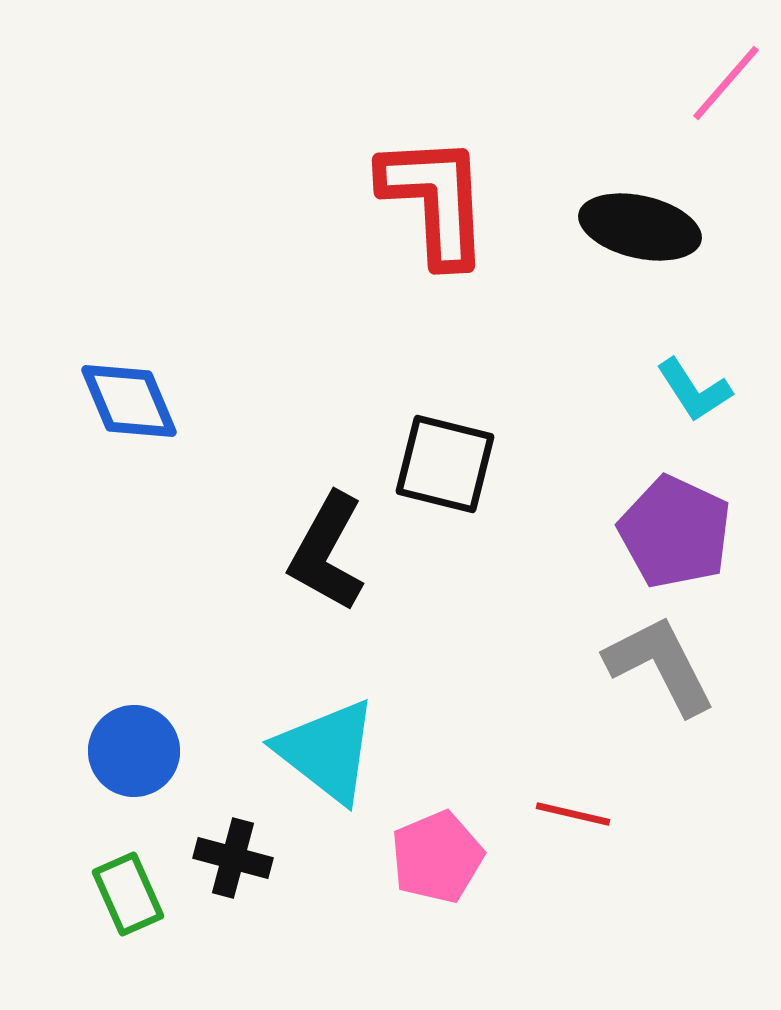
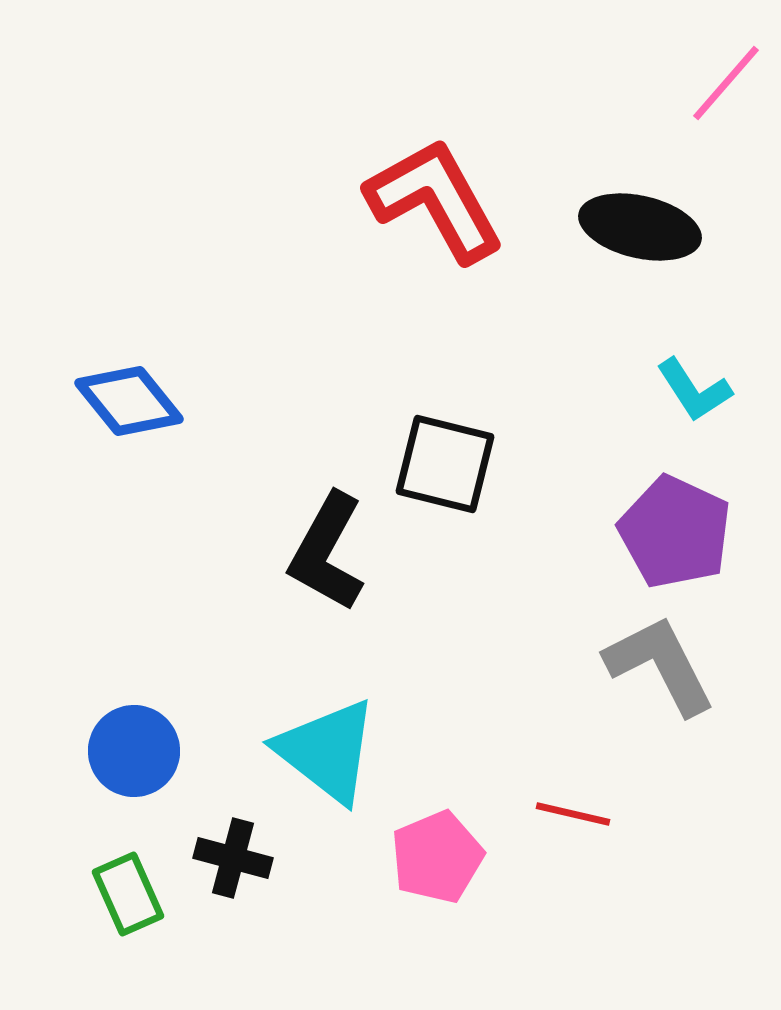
red L-shape: rotated 26 degrees counterclockwise
blue diamond: rotated 16 degrees counterclockwise
